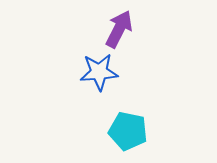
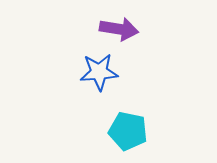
purple arrow: rotated 72 degrees clockwise
